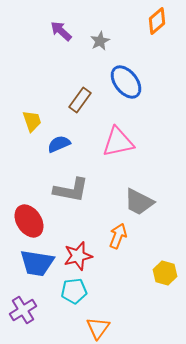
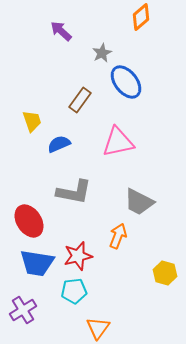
orange diamond: moved 16 px left, 4 px up
gray star: moved 2 px right, 12 px down
gray L-shape: moved 3 px right, 2 px down
